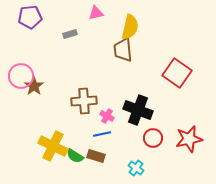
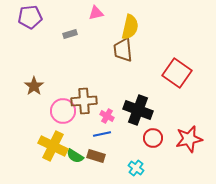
pink circle: moved 42 px right, 35 px down
